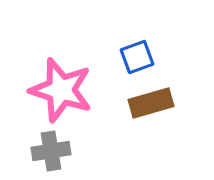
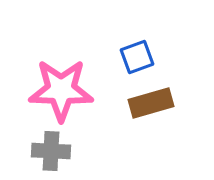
pink star: rotated 16 degrees counterclockwise
gray cross: rotated 12 degrees clockwise
